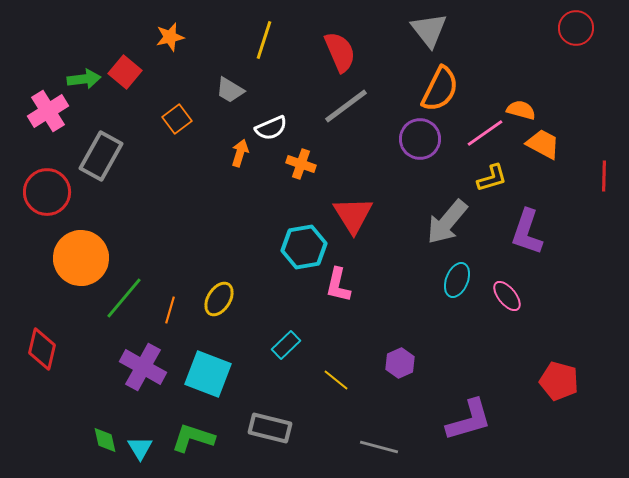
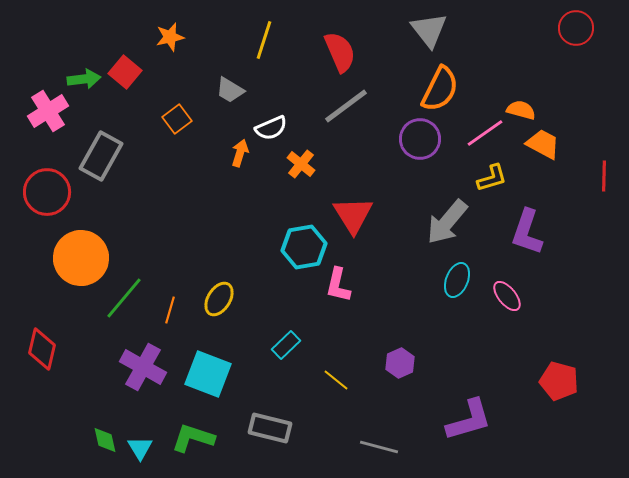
orange cross at (301, 164): rotated 20 degrees clockwise
